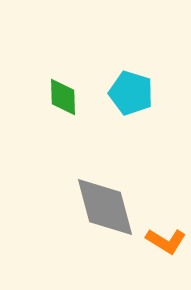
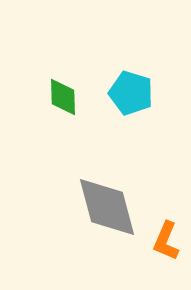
gray diamond: moved 2 px right
orange L-shape: rotated 81 degrees clockwise
